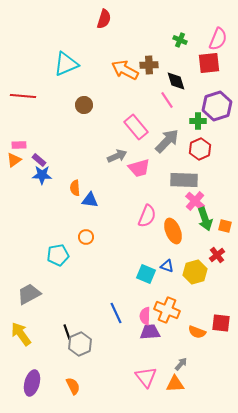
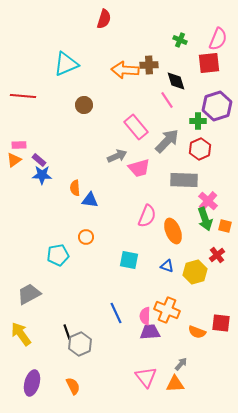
orange arrow at (125, 70): rotated 24 degrees counterclockwise
pink cross at (195, 201): moved 13 px right
cyan square at (146, 274): moved 17 px left, 14 px up; rotated 12 degrees counterclockwise
